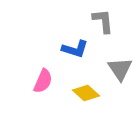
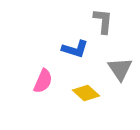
gray L-shape: rotated 12 degrees clockwise
